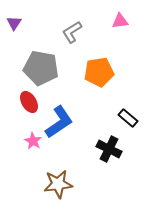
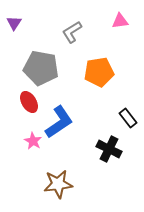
black rectangle: rotated 12 degrees clockwise
